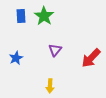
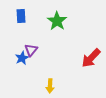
green star: moved 13 px right, 5 px down
purple triangle: moved 24 px left
blue star: moved 6 px right
